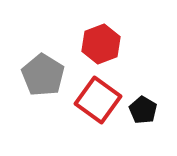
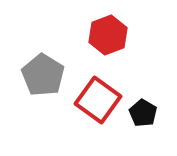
red hexagon: moved 7 px right, 9 px up
black pentagon: moved 3 px down
